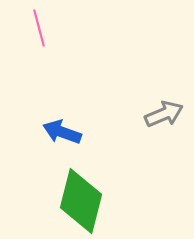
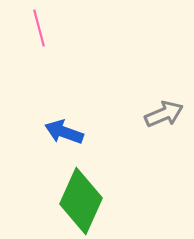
blue arrow: moved 2 px right
green diamond: rotated 10 degrees clockwise
